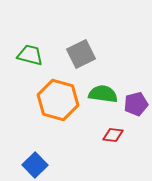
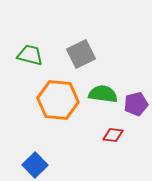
orange hexagon: rotated 9 degrees counterclockwise
